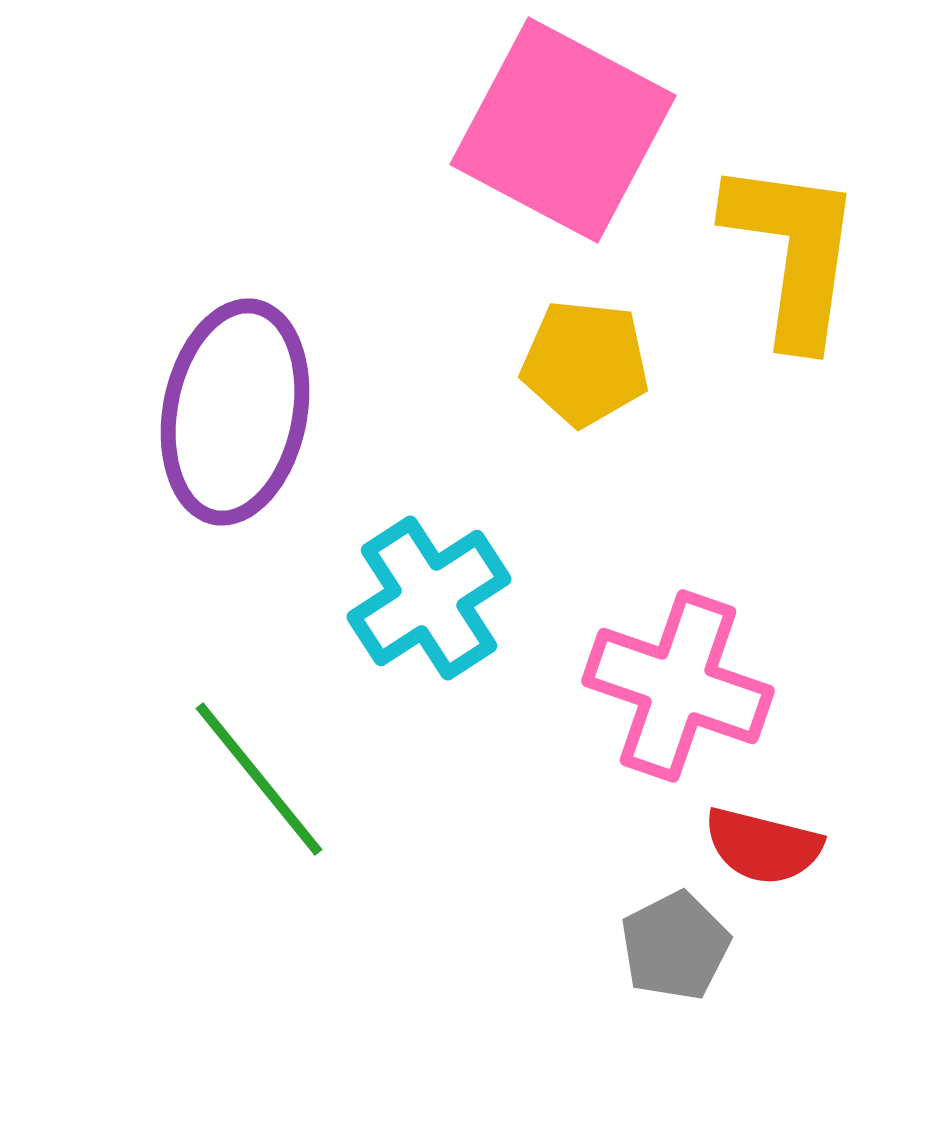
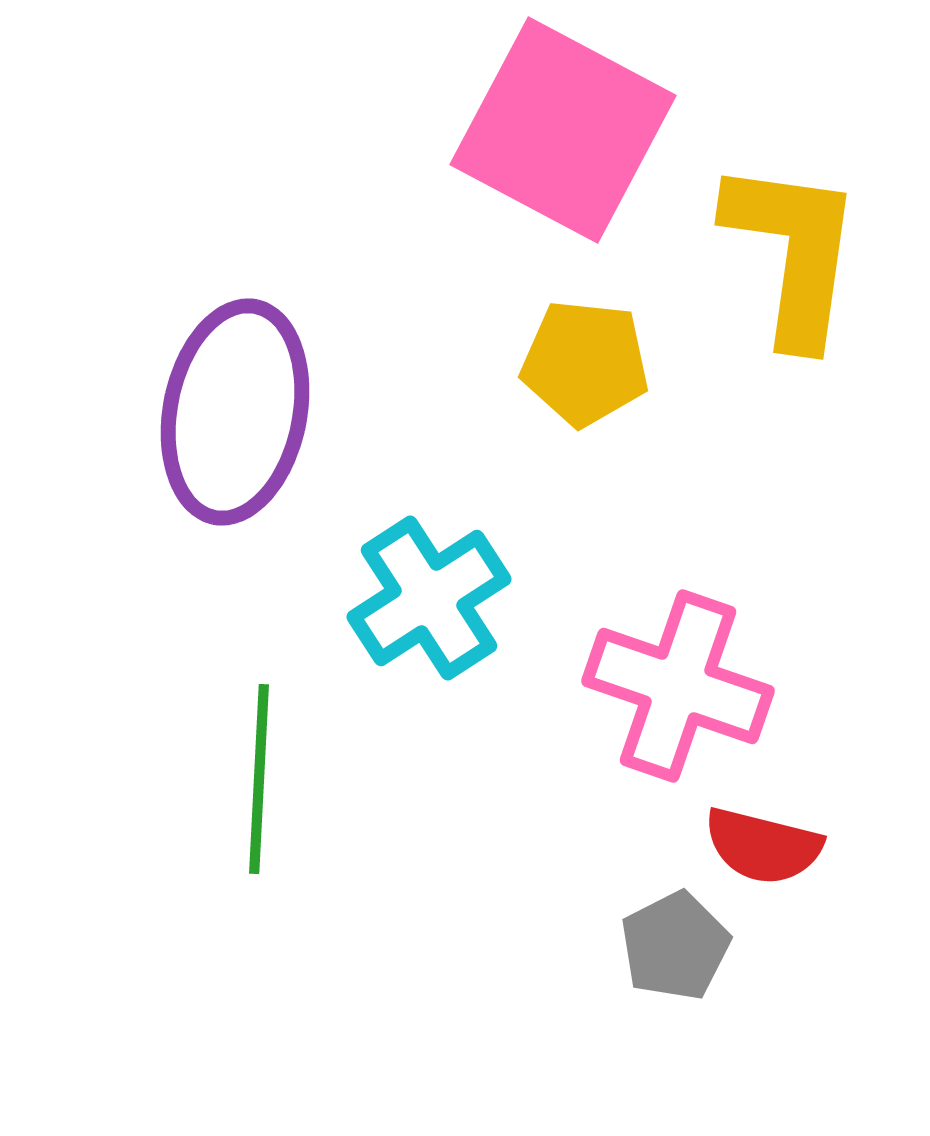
green line: rotated 42 degrees clockwise
